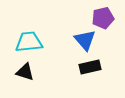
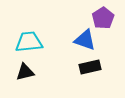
purple pentagon: rotated 20 degrees counterclockwise
blue triangle: rotated 30 degrees counterclockwise
black triangle: rotated 30 degrees counterclockwise
